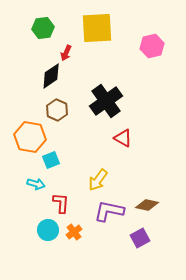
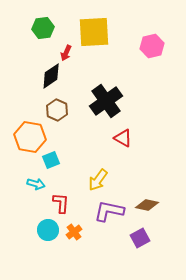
yellow square: moved 3 px left, 4 px down
